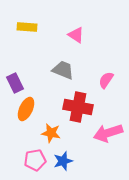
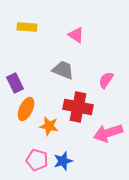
orange star: moved 2 px left, 7 px up
pink pentagon: moved 2 px right; rotated 25 degrees clockwise
